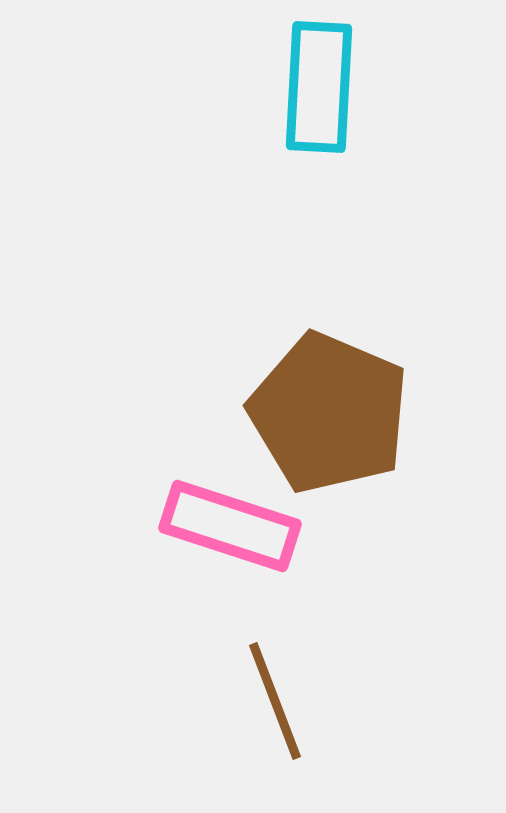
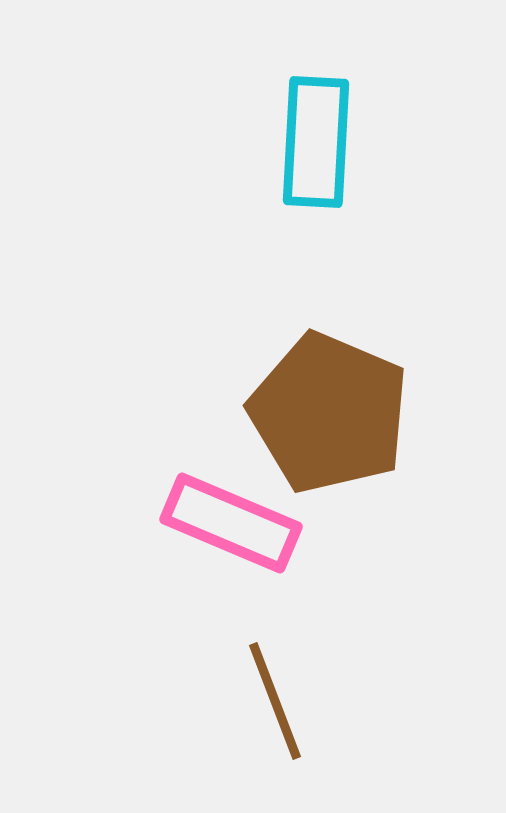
cyan rectangle: moved 3 px left, 55 px down
pink rectangle: moved 1 px right, 3 px up; rotated 5 degrees clockwise
